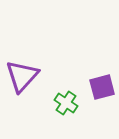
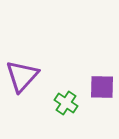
purple square: rotated 16 degrees clockwise
